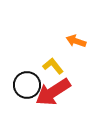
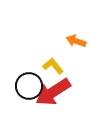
black circle: moved 2 px right, 1 px down
